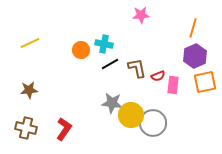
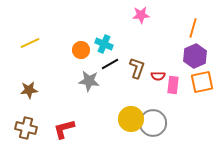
cyan cross: rotated 12 degrees clockwise
brown L-shape: rotated 30 degrees clockwise
red semicircle: rotated 24 degrees clockwise
orange square: moved 3 px left
gray star: moved 23 px left, 22 px up
yellow circle: moved 4 px down
red L-shape: rotated 140 degrees counterclockwise
